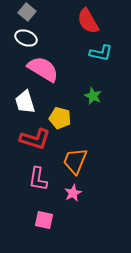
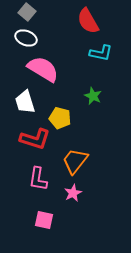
orange trapezoid: rotated 16 degrees clockwise
